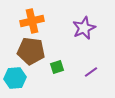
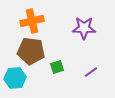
purple star: rotated 25 degrees clockwise
